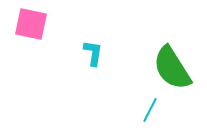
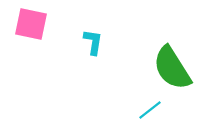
cyan L-shape: moved 11 px up
cyan line: rotated 25 degrees clockwise
